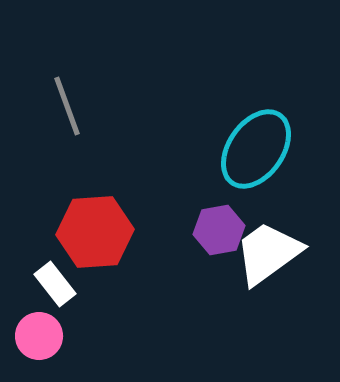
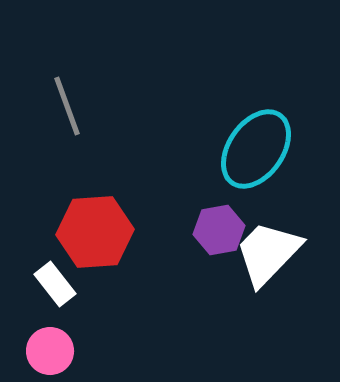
white trapezoid: rotated 10 degrees counterclockwise
pink circle: moved 11 px right, 15 px down
